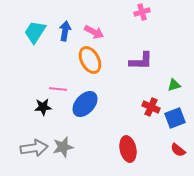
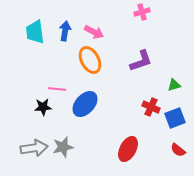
cyan trapezoid: rotated 40 degrees counterclockwise
purple L-shape: rotated 20 degrees counterclockwise
pink line: moved 1 px left
red ellipse: rotated 40 degrees clockwise
